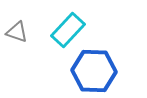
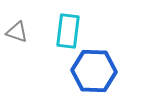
cyan rectangle: moved 1 px down; rotated 36 degrees counterclockwise
